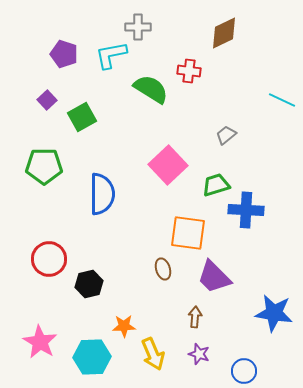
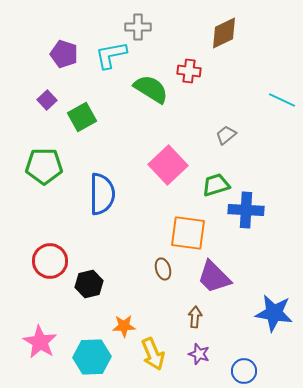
red circle: moved 1 px right, 2 px down
